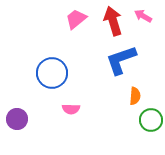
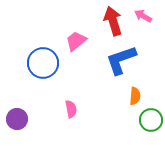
pink trapezoid: moved 22 px down
blue circle: moved 9 px left, 10 px up
pink semicircle: rotated 102 degrees counterclockwise
